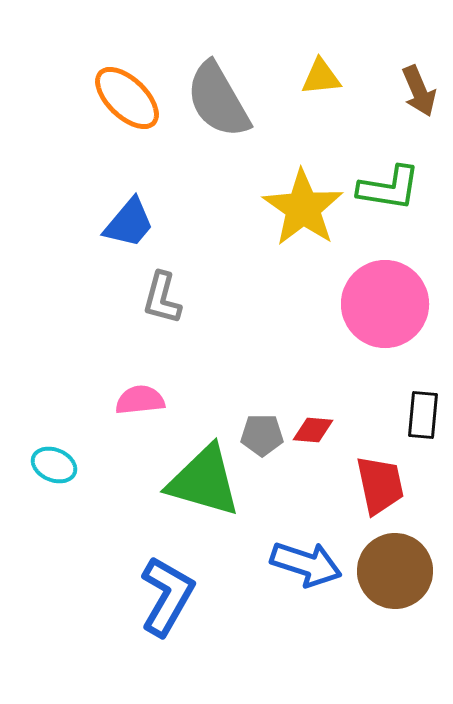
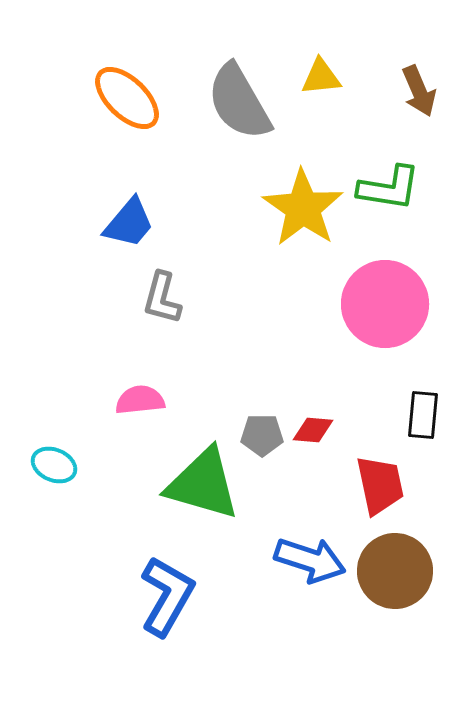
gray semicircle: moved 21 px right, 2 px down
green triangle: moved 1 px left, 3 px down
blue arrow: moved 4 px right, 4 px up
